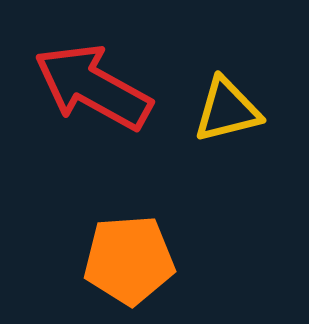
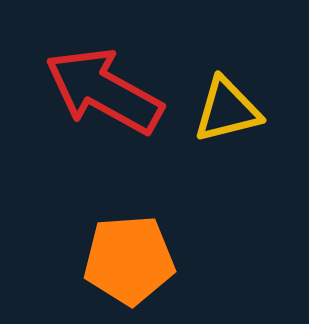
red arrow: moved 11 px right, 4 px down
